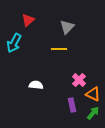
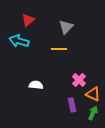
gray triangle: moved 1 px left
cyan arrow: moved 5 px right, 2 px up; rotated 78 degrees clockwise
green arrow: rotated 16 degrees counterclockwise
